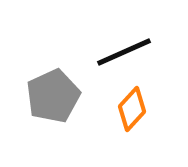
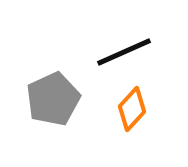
gray pentagon: moved 3 px down
